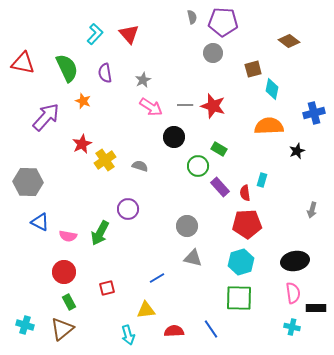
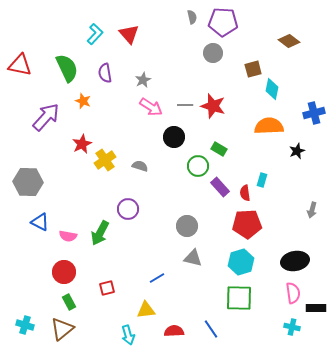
red triangle at (23, 63): moved 3 px left, 2 px down
